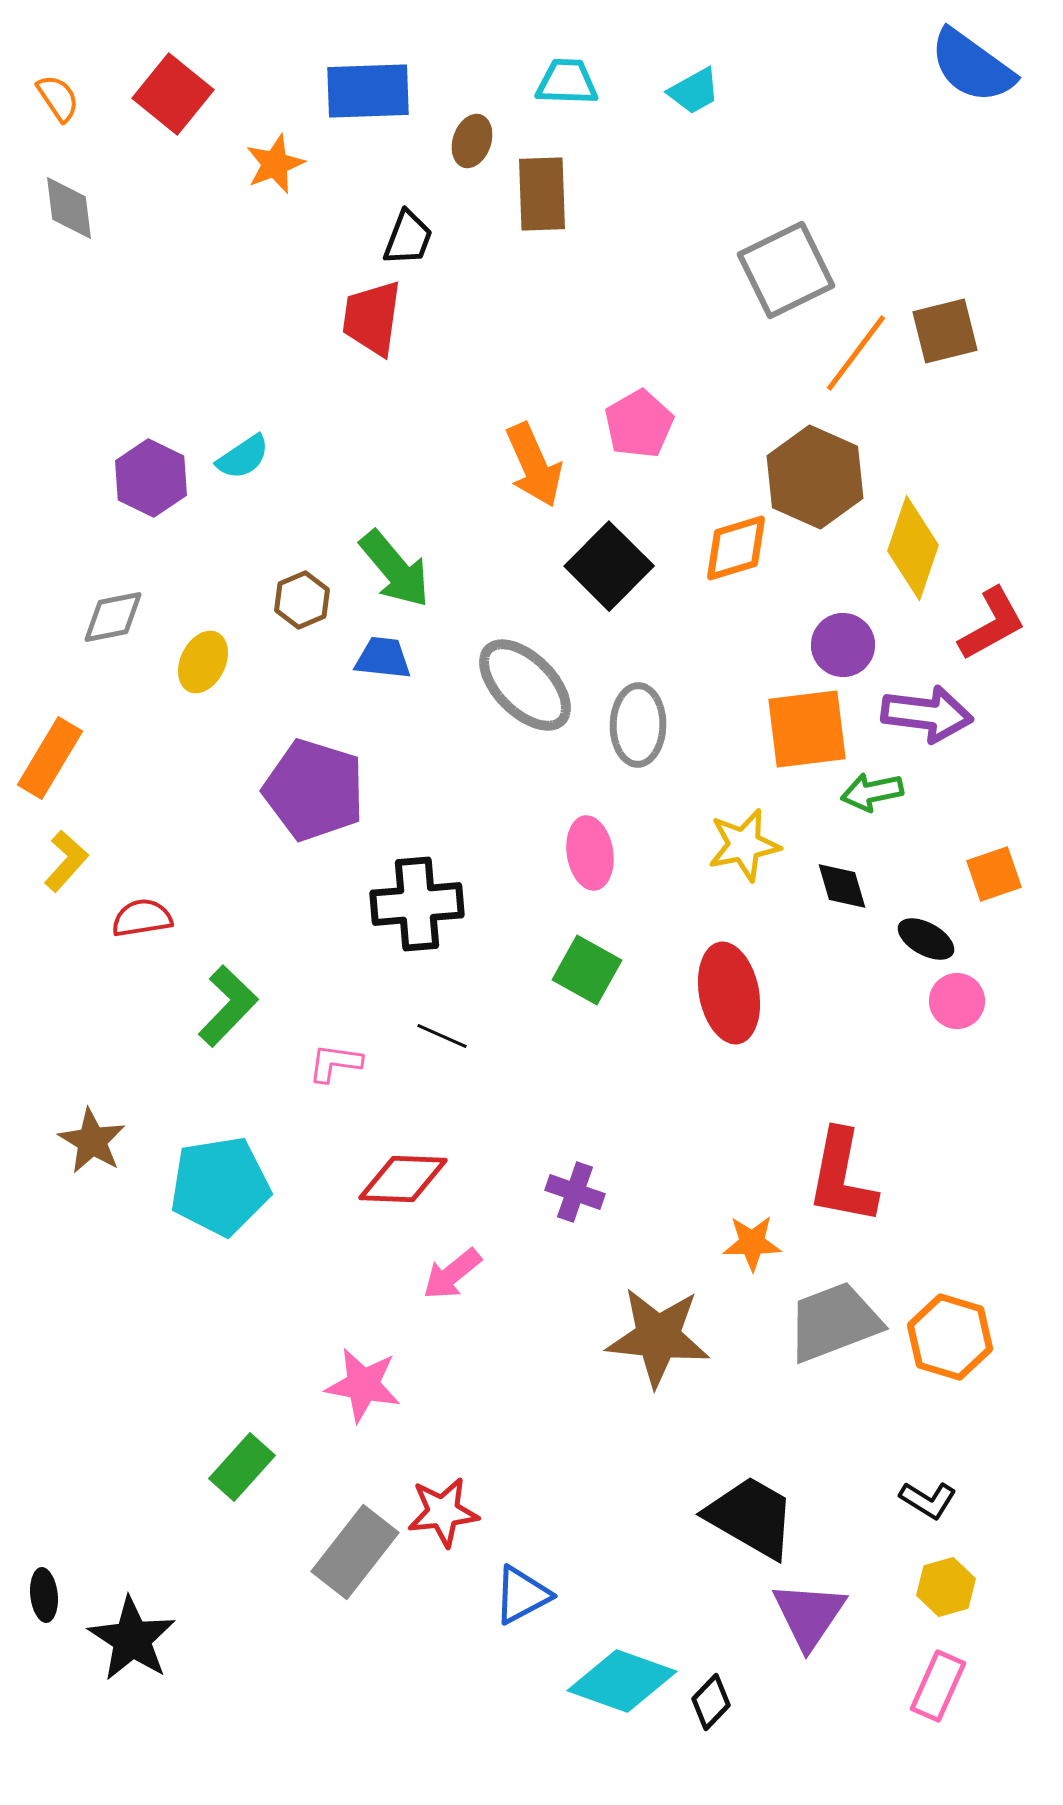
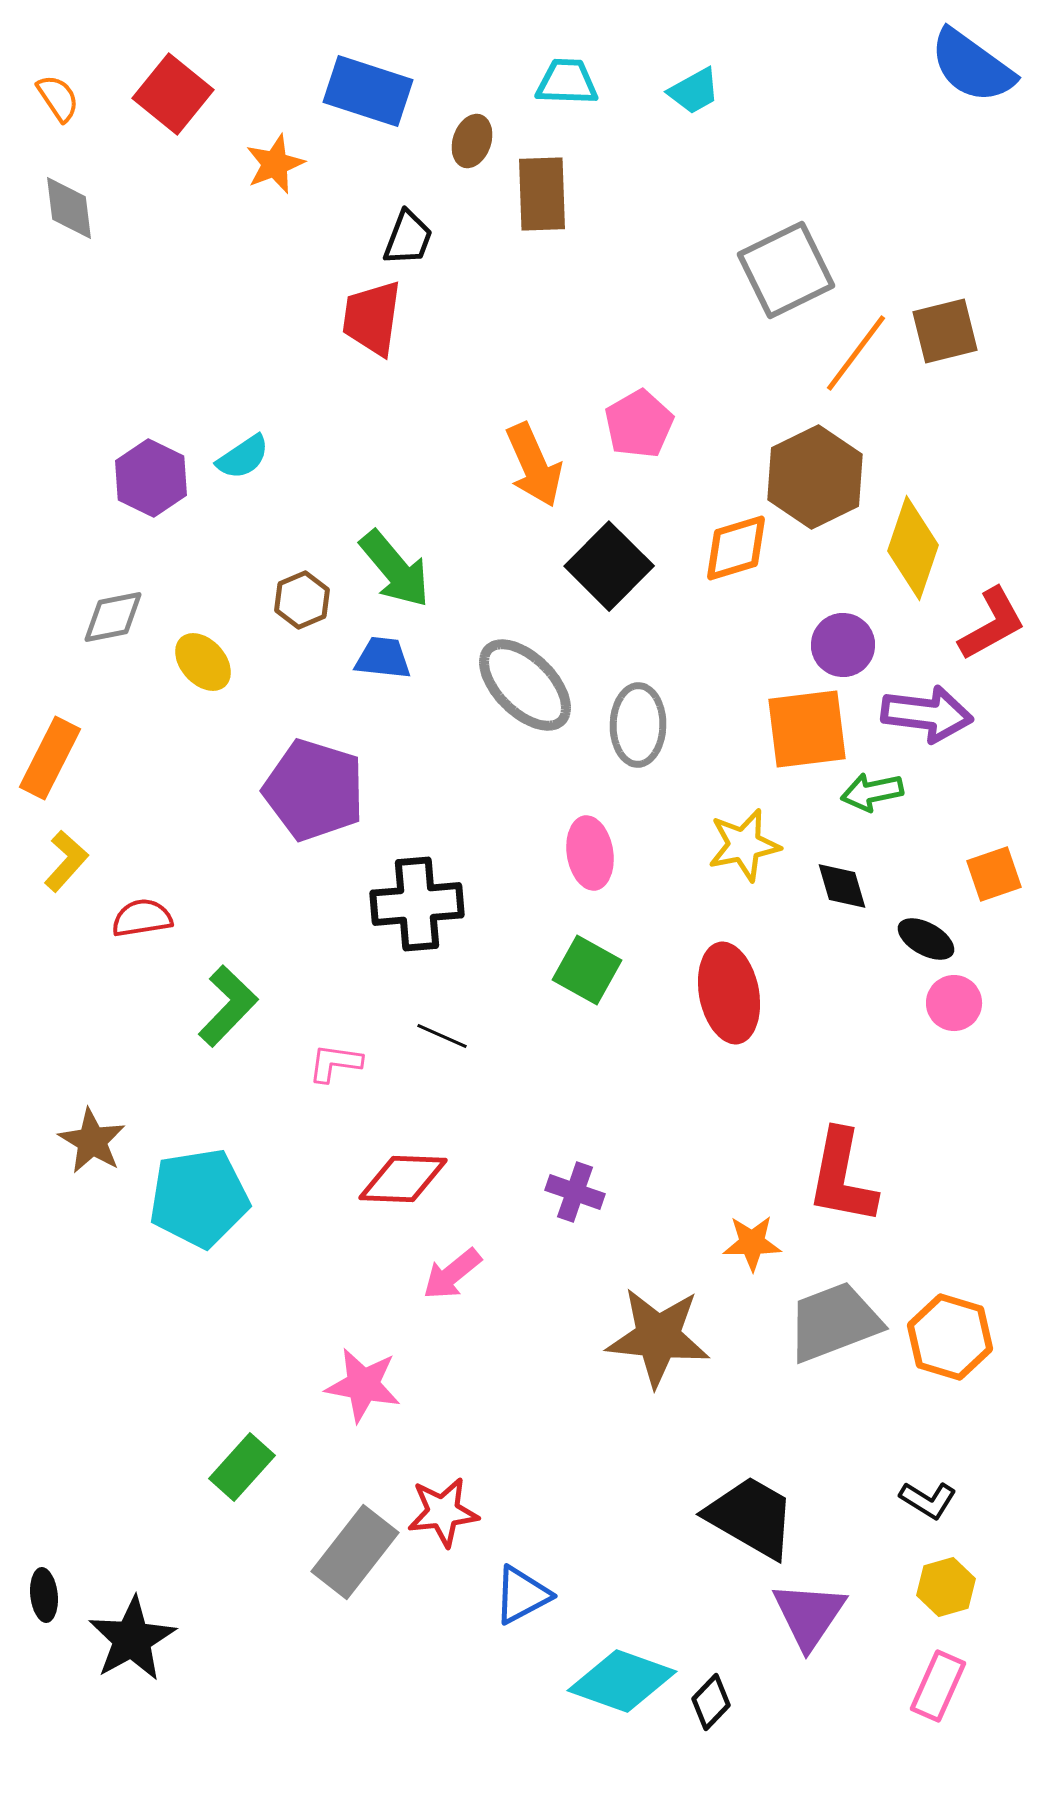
blue rectangle at (368, 91): rotated 20 degrees clockwise
brown hexagon at (815, 477): rotated 10 degrees clockwise
yellow ellipse at (203, 662): rotated 68 degrees counterclockwise
orange rectangle at (50, 758): rotated 4 degrees counterclockwise
pink circle at (957, 1001): moved 3 px left, 2 px down
cyan pentagon at (220, 1186): moved 21 px left, 12 px down
black star at (132, 1639): rotated 10 degrees clockwise
